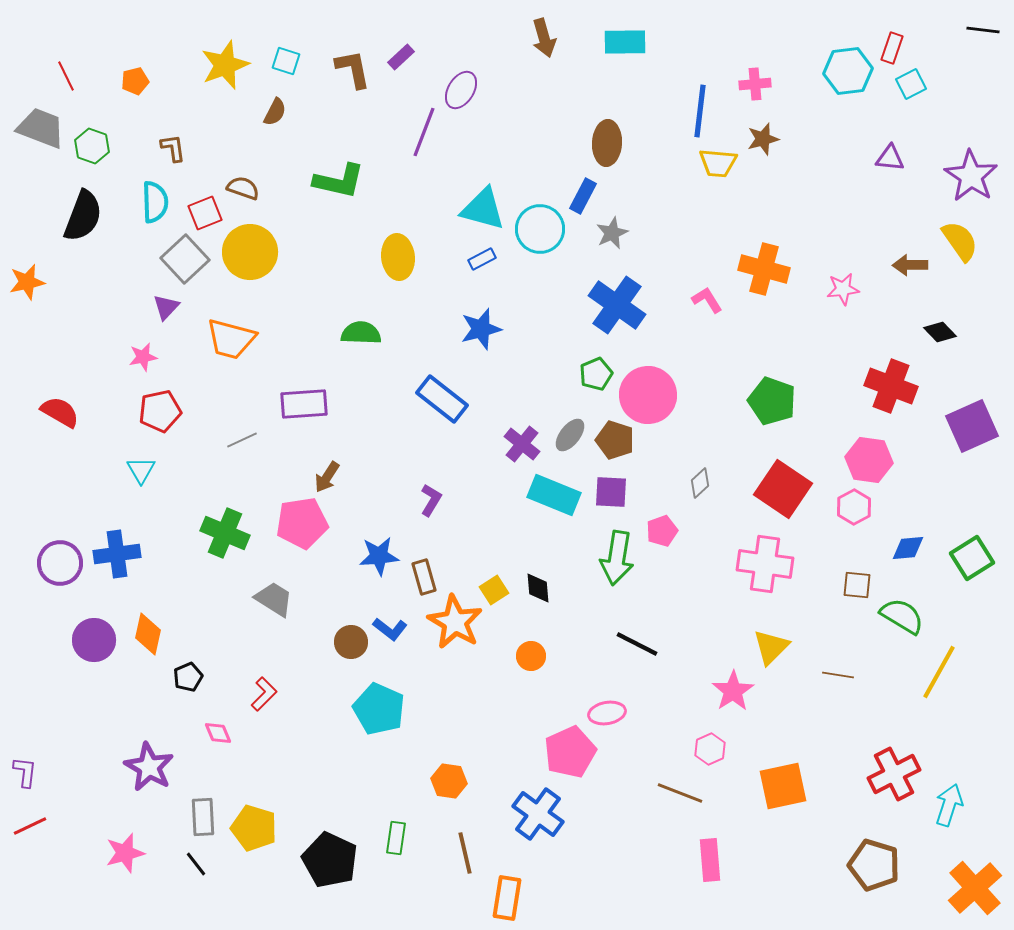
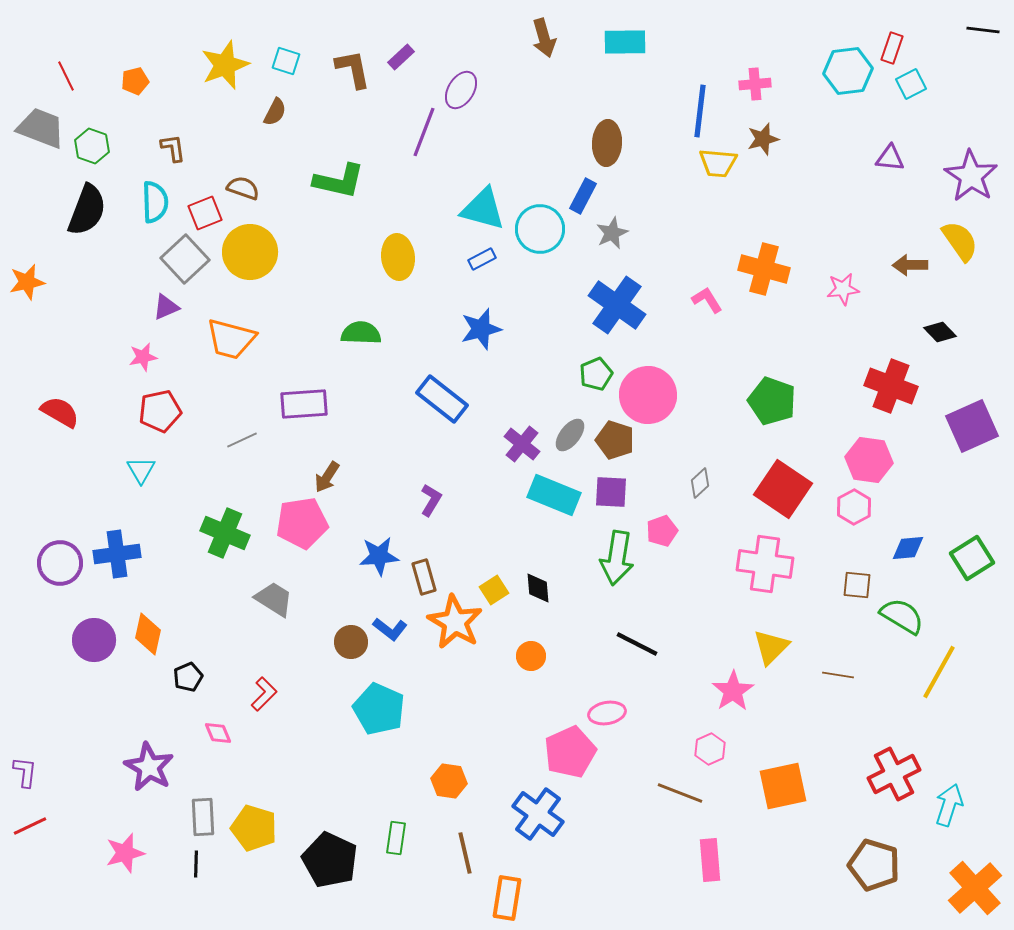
black semicircle at (83, 216): moved 4 px right, 6 px up
purple triangle at (166, 307): rotated 24 degrees clockwise
black line at (196, 864): rotated 40 degrees clockwise
